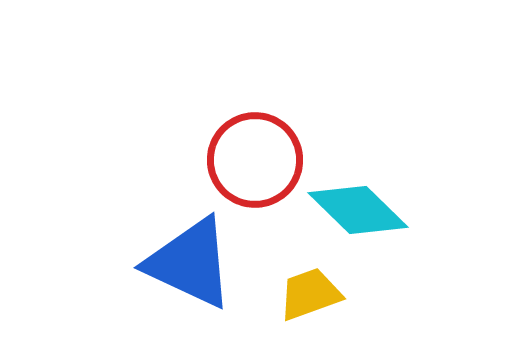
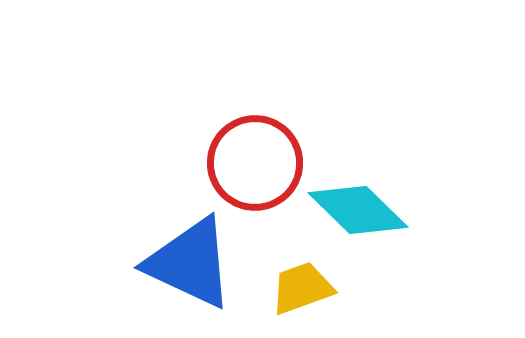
red circle: moved 3 px down
yellow trapezoid: moved 8 px left, 6 px up
